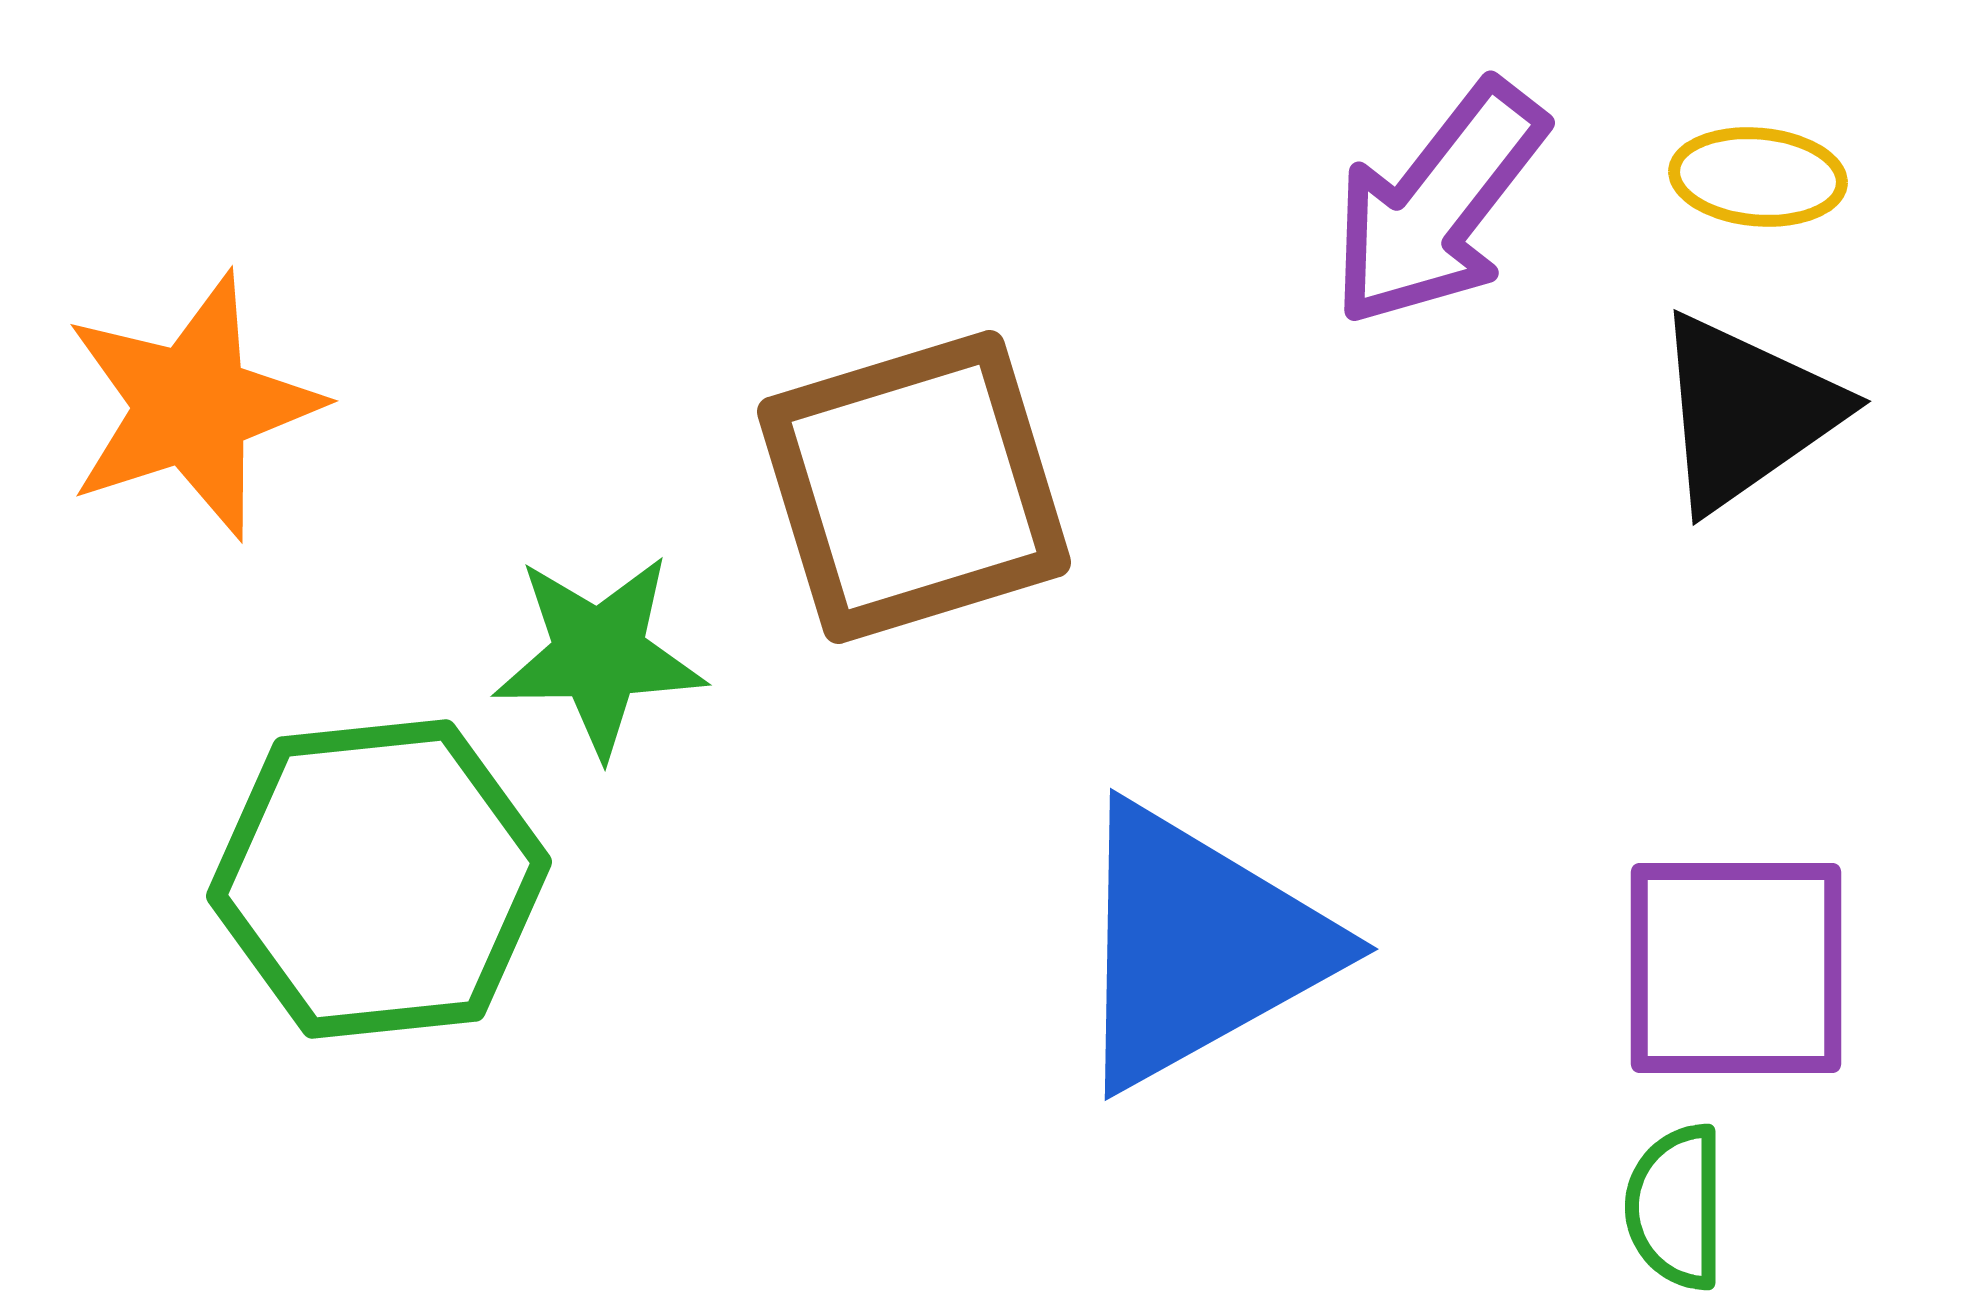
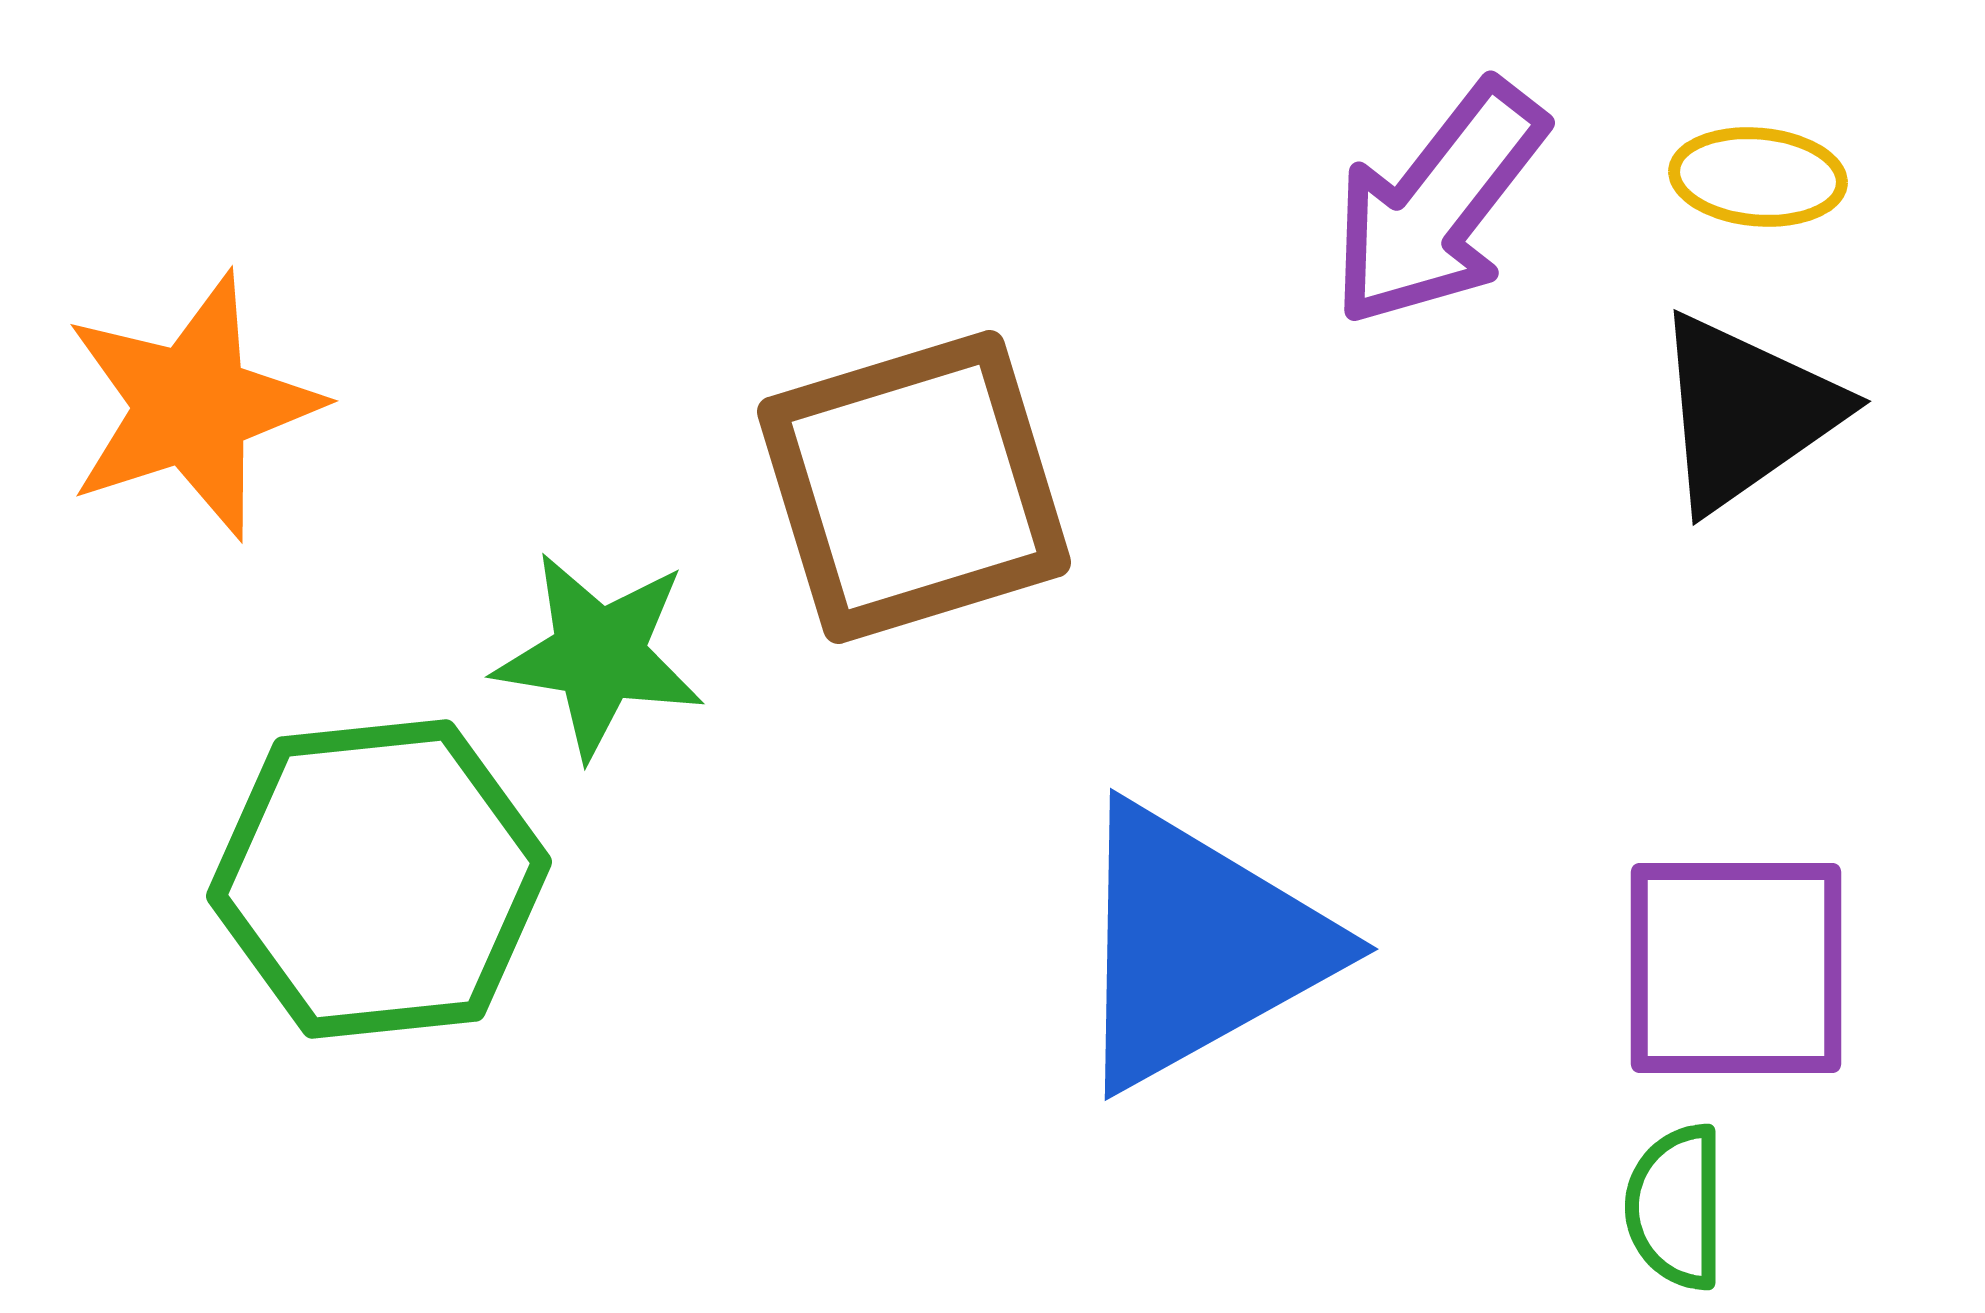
green star: rotated 10 degrees clockwise
